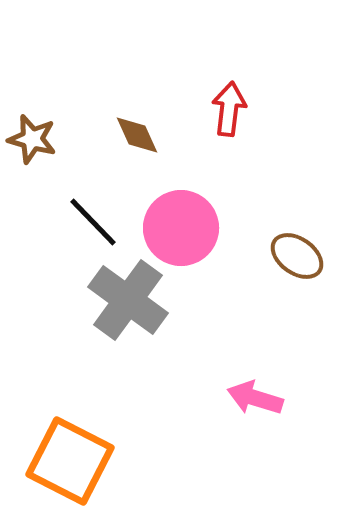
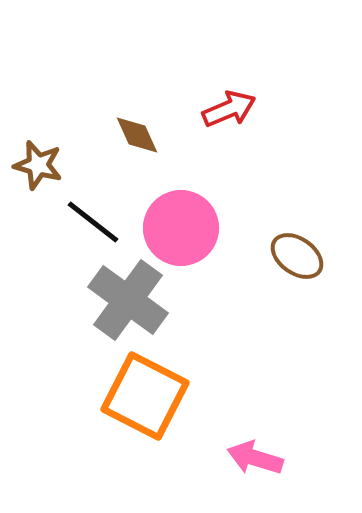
red arrow: rotated 60 degrees clockwise
brown star: moved 6 px right, 26 px down
black line: rotated 8 degrees counterclockwise
pink arrow: moved 60 px down
orange square: moved 75 px right, 65 px up
